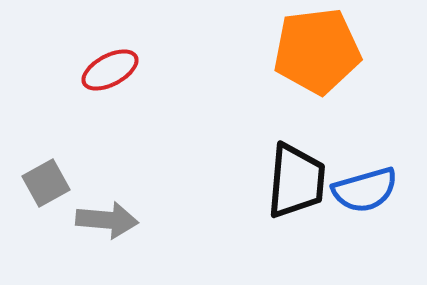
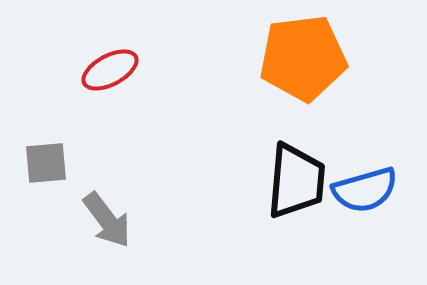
orange pentagon: moved 14 px left, 7 px down
gray square: moved 20 px up; rotated 24 degrees clockwise
gray arrow: rotated 48 degrees clockwise
